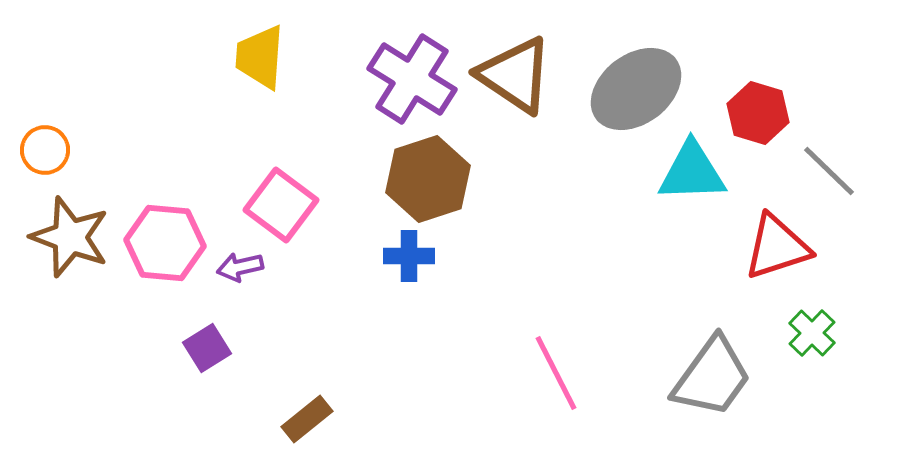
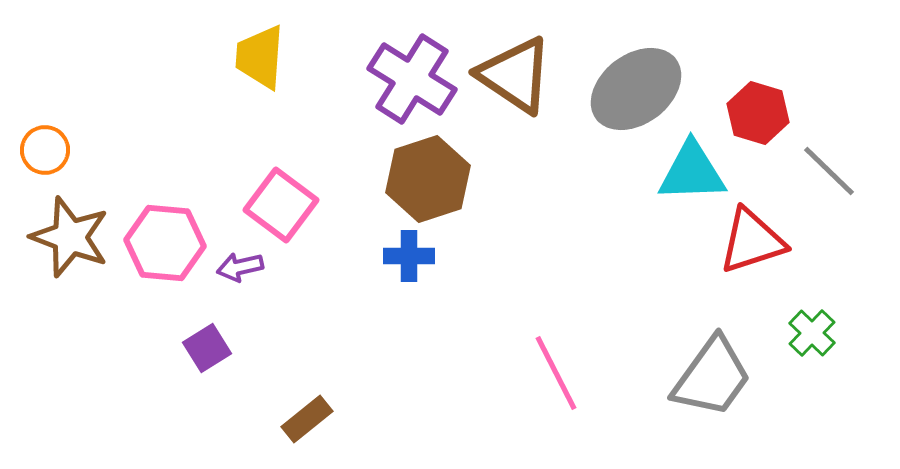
red triangle: moved 25 px left, 6 px up
